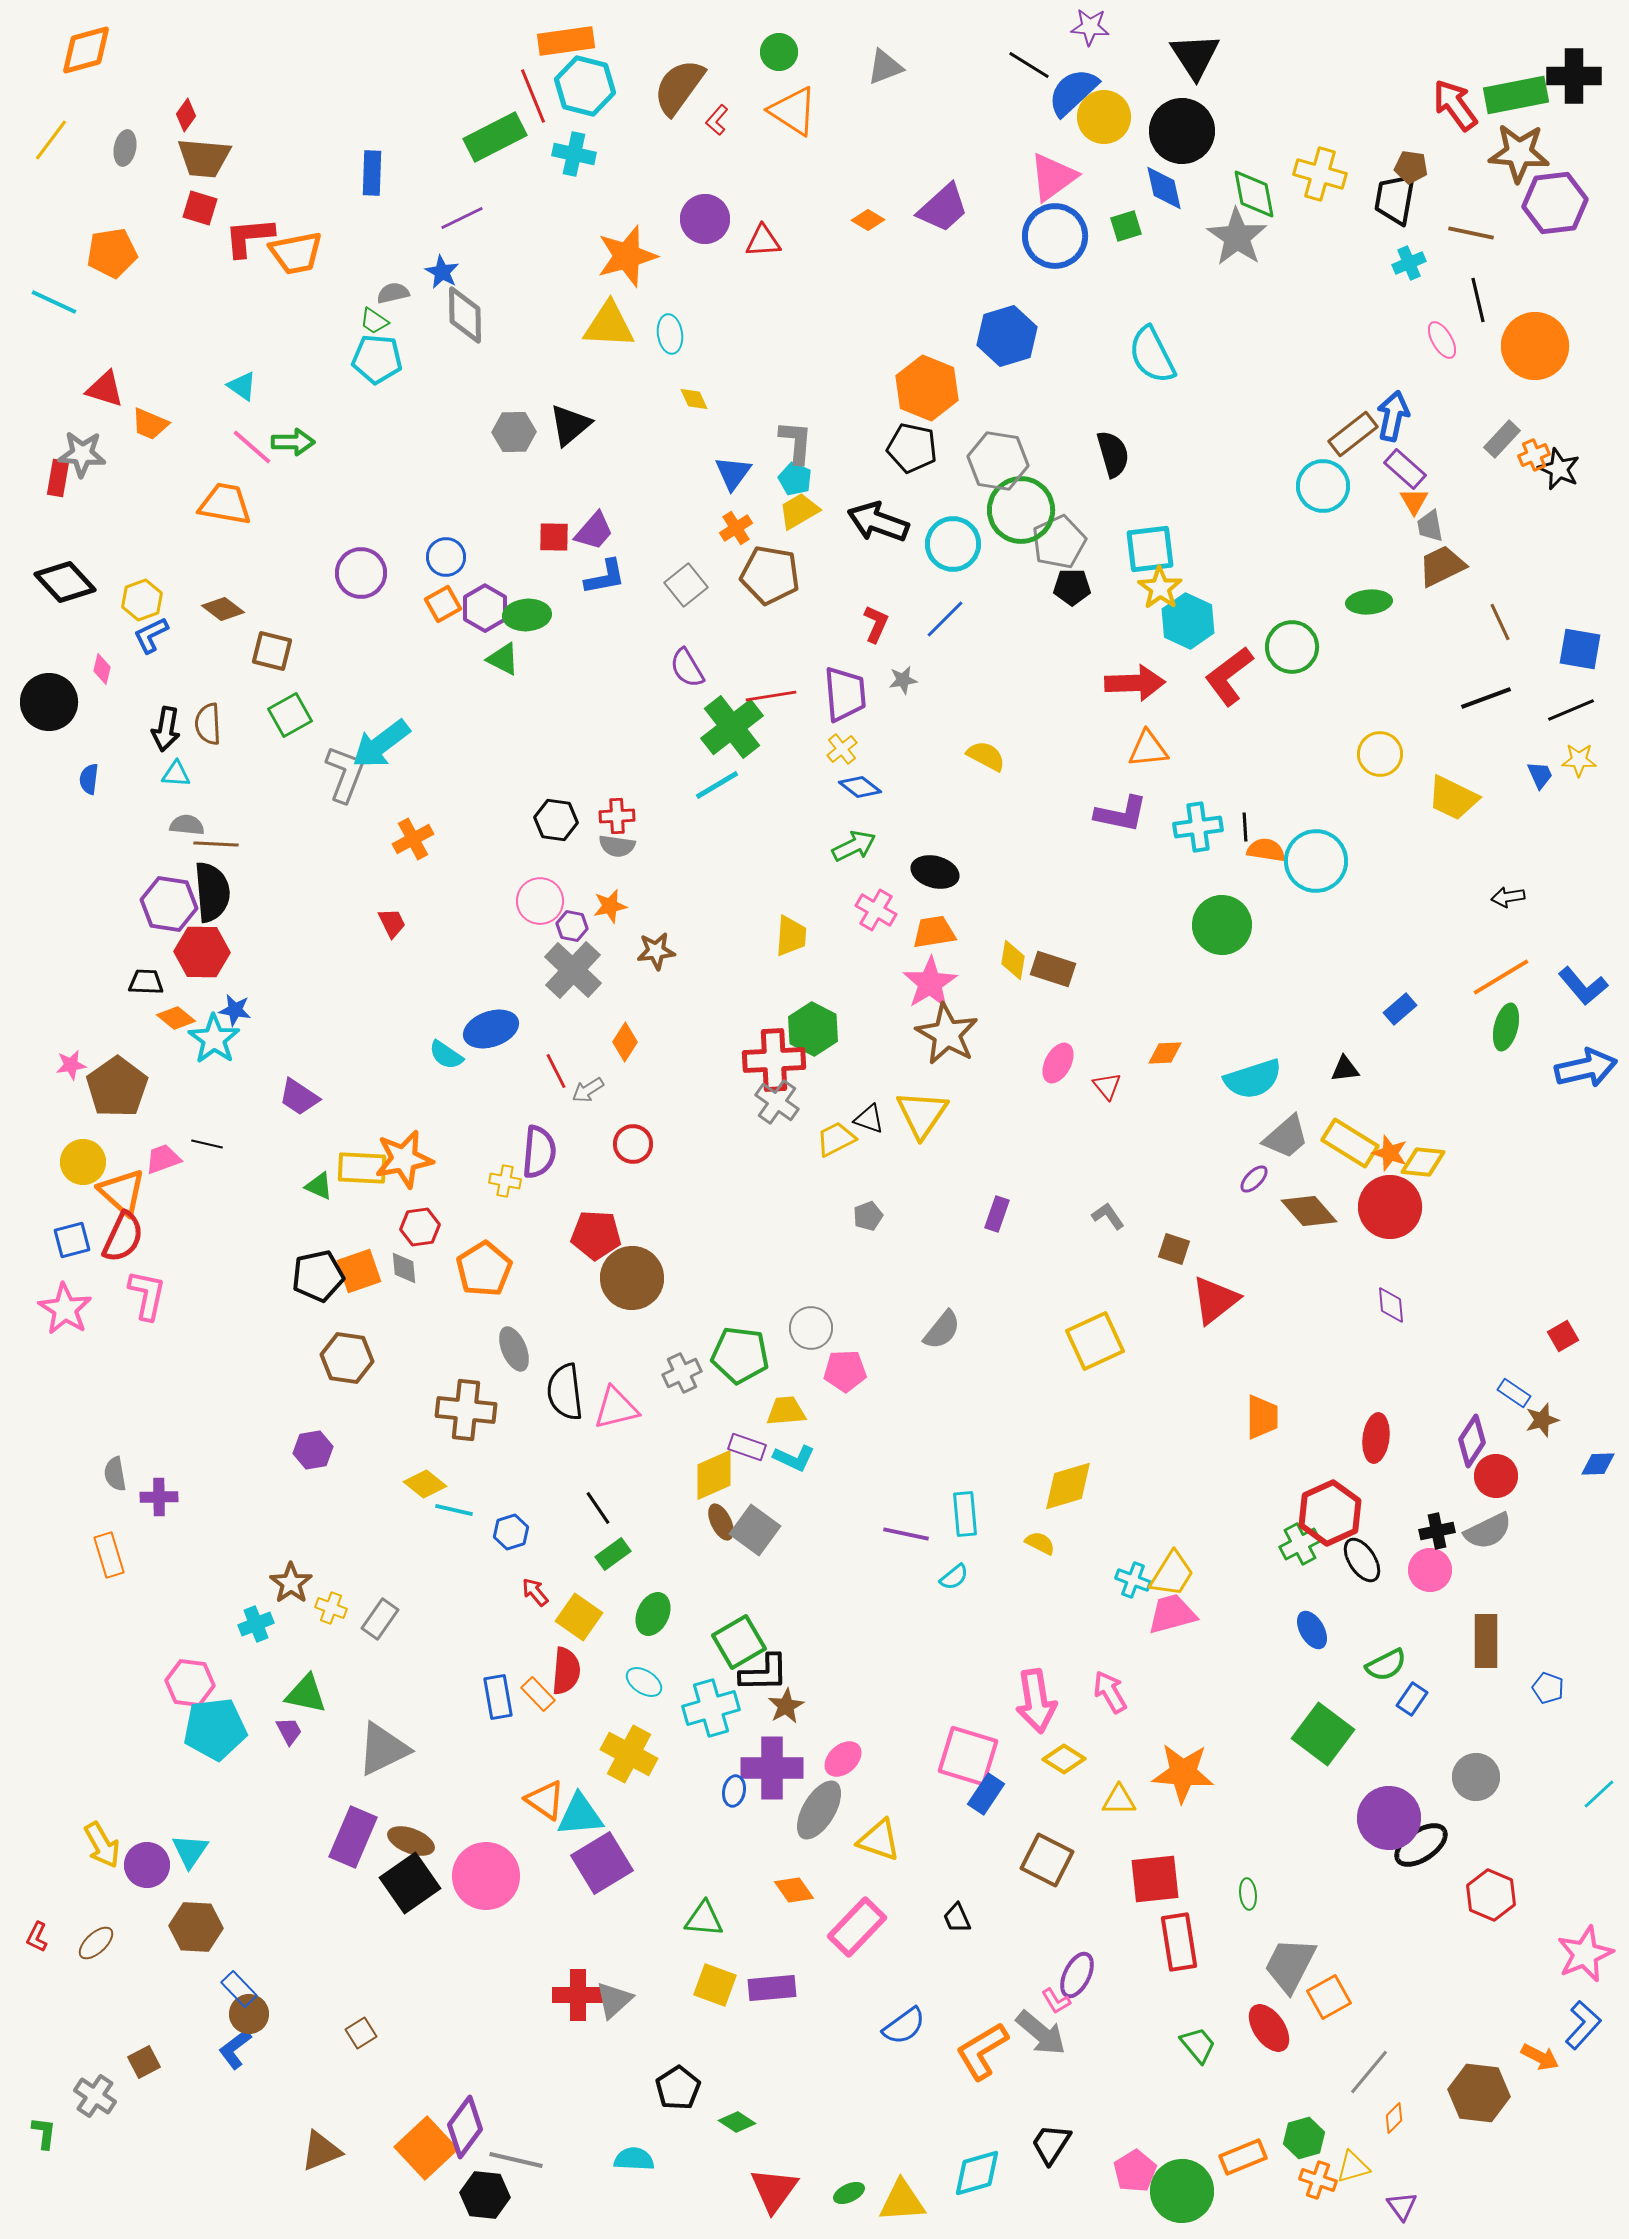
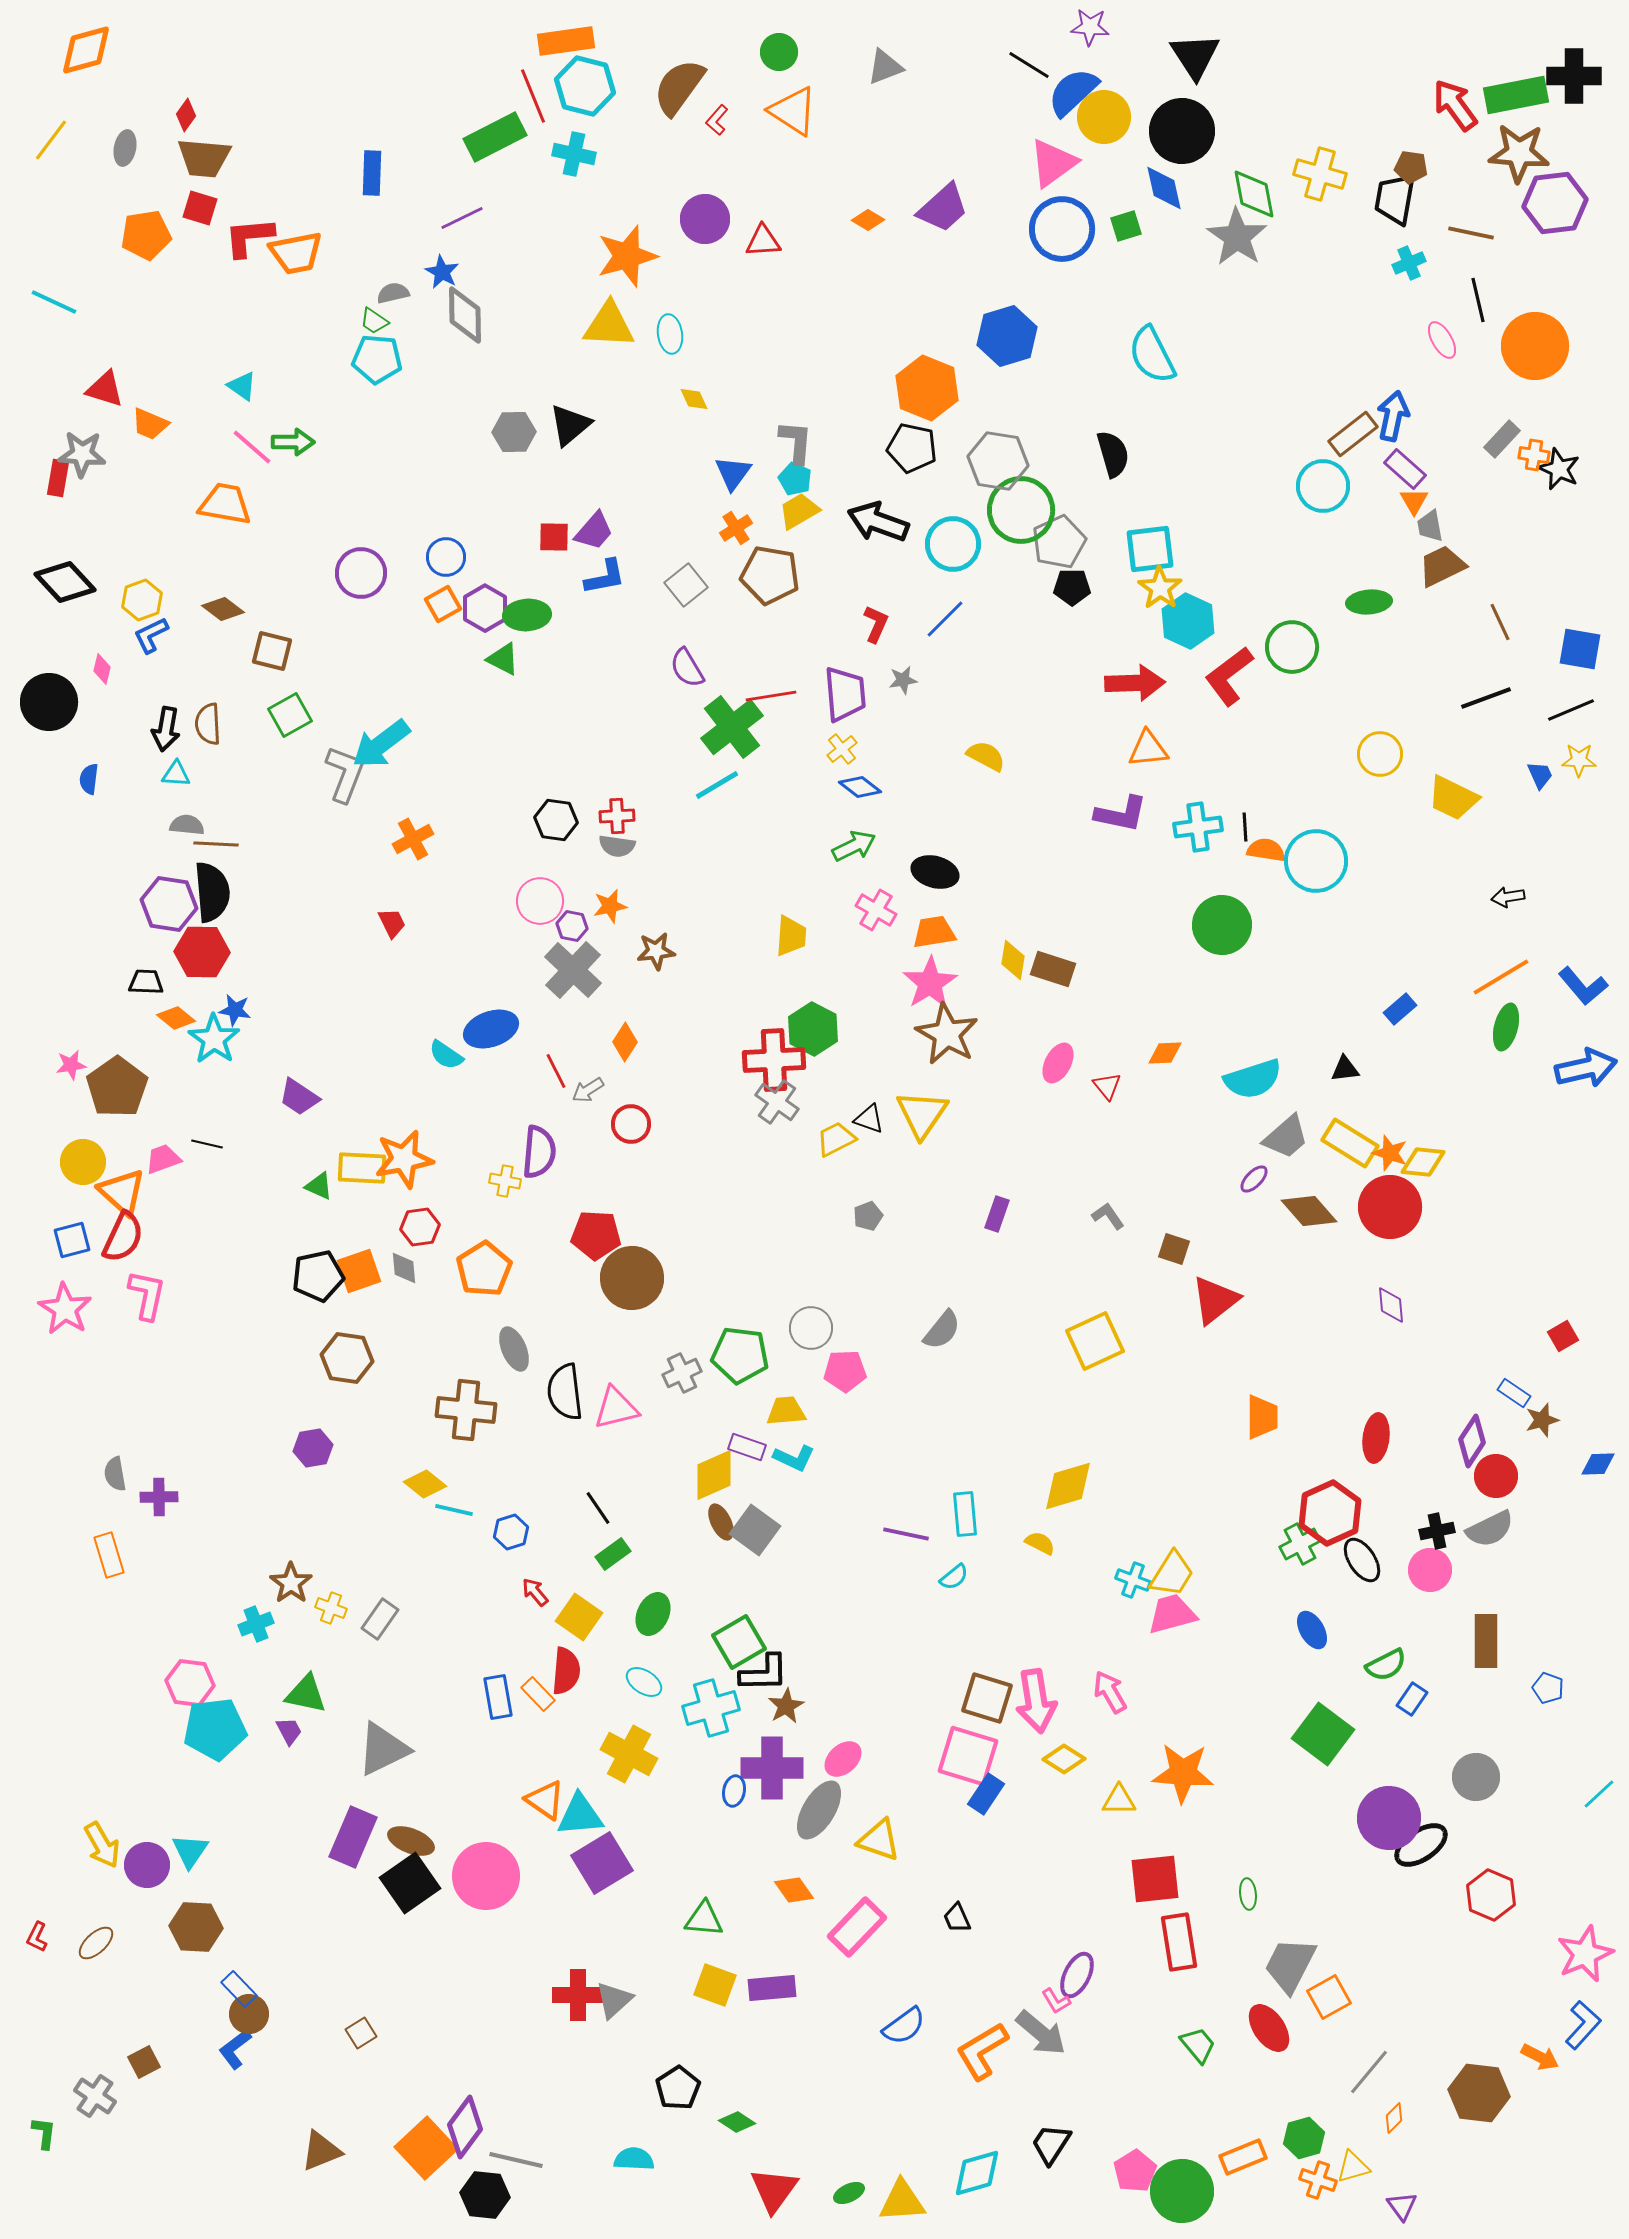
pink triangle at (1053, 177): moved 14 px up
blue circle at (1055, 236): moved 7 px right, 7 px up
orange pentagon at (112, 253): moved 34 px right, 18 px up
orange cross at (1534, 455): rotated 32 degrees clockwise
red circle at (633, 1144): moved 2 px left, 20 px up
purple hexagon at (313, 1450): moved 2 px up
gray semicircle at (1488, 1531): moved 2 px right, 2 px up
brown square at (1047, 1860): moved 60 px left, 162 px up; rotated 10 degrees counterclockwise
